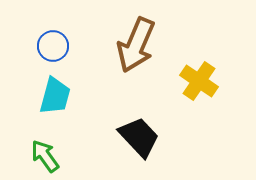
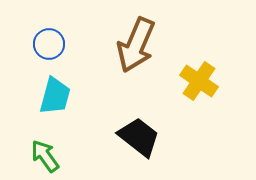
blue circle: moved 4 px left, 2 px up
black trapezoid: rotated 9 degrees counterclockwise
